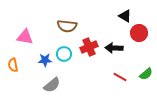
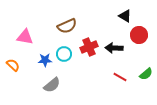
brown semicircle: rotated 30 degrees counterclockwise
red circle: moved 2 px down
orange semicircle: rotated 144 degrees clockwise
